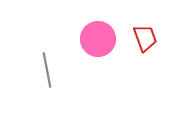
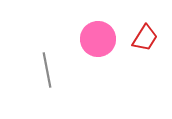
red trapezoid: rotated 52 degrees clockwise
